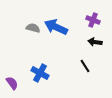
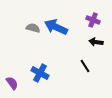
black arrow: moved 1 px right
